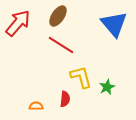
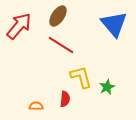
red arrow: moved 1 px right, 3 px down
